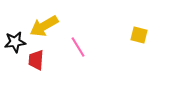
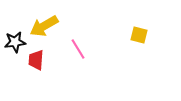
pink line: moved 2 px down
